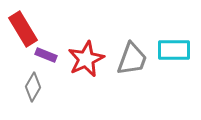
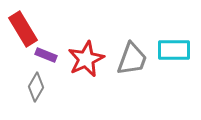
gray diamond: moved 3 px right
